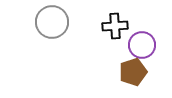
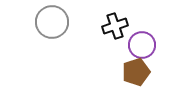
black cross: rotated 15 degrees counterclockwise
brown pentagon: moved 3 px right
